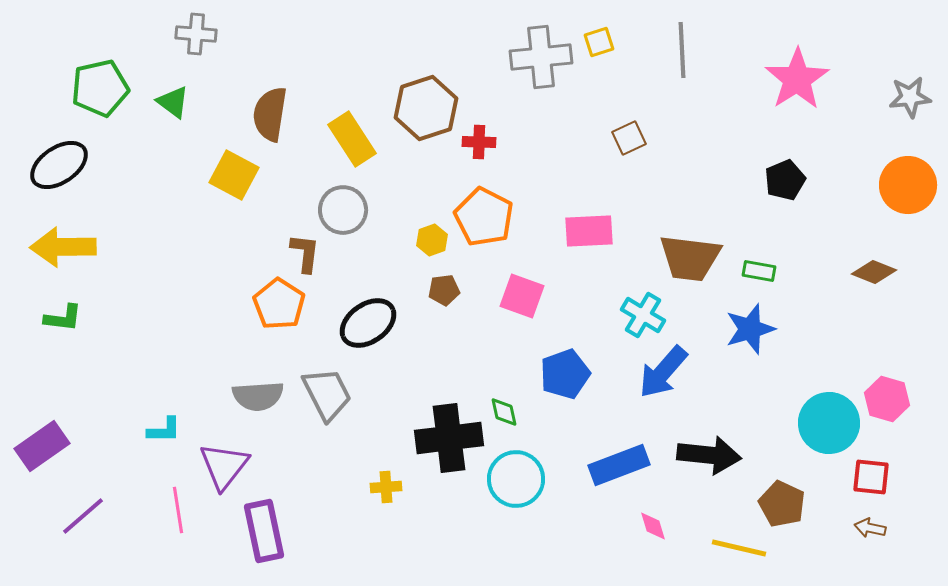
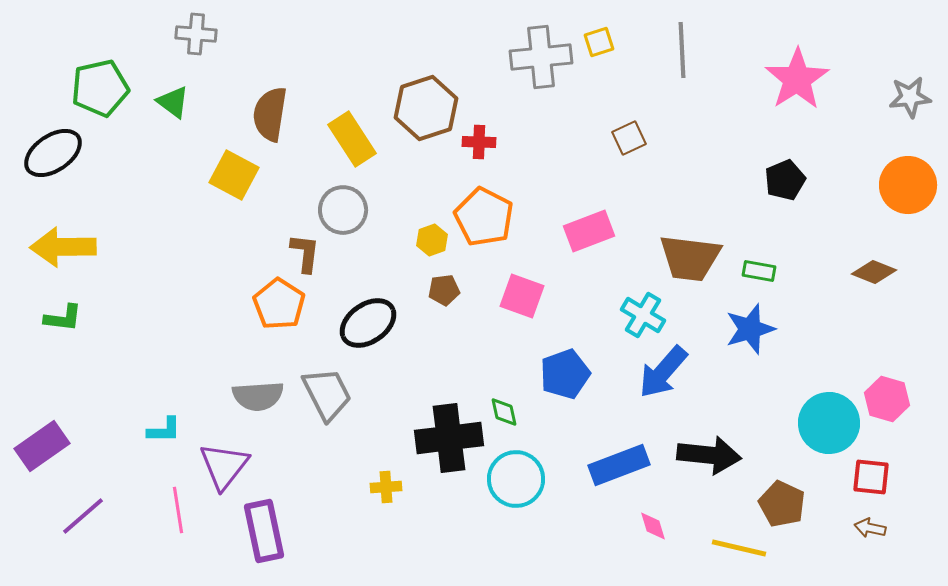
black ellipse at (59, 165): moved 6 px left, 12 px up
pink rectangle at (589, 231): rotated 18 degrees counterclockwise
